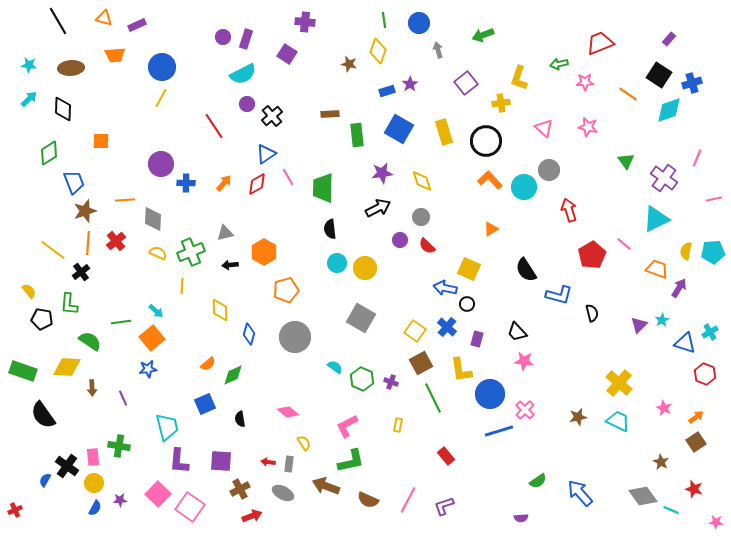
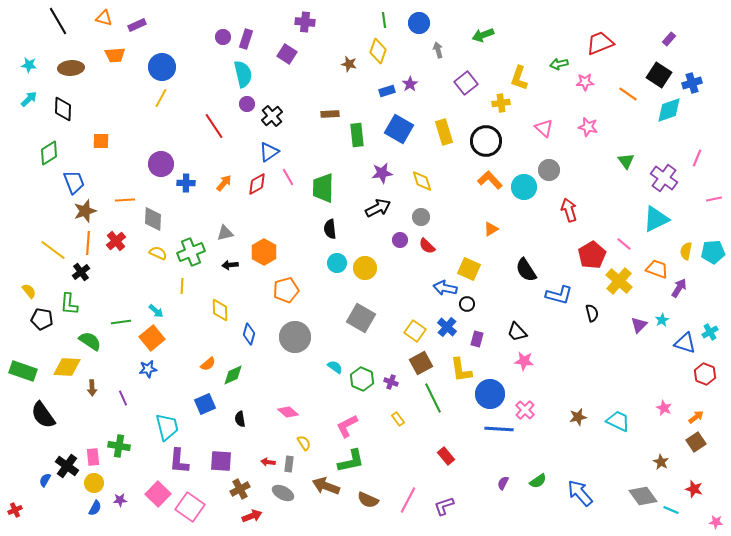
cyan semicircle at (243, 74): rotated 76 degrees counterclockwise
blue triangle at (266, 154): moved 3 px right, 2 px up
yellow cross at (619, 383): moved 102 px up
yellow rectangle at (398, 425): moved 6 px up; rotated 48 degrees counterclockwise
blue line at (499, 431): moved 2 px up; rotated 20 degrees clockwise
purple semicircle at (521, 518): moved 18 px left, 35 px up; rotated 120 degrees clockwise
